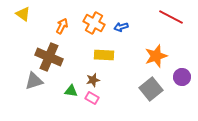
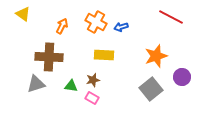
orange cross: moved 2 px right, 1 px up
brown cross: rotated 20 degrees counterclockwise
gray triangle: moved 2 px right, 3 px down
green triangle: moved 5 px up
